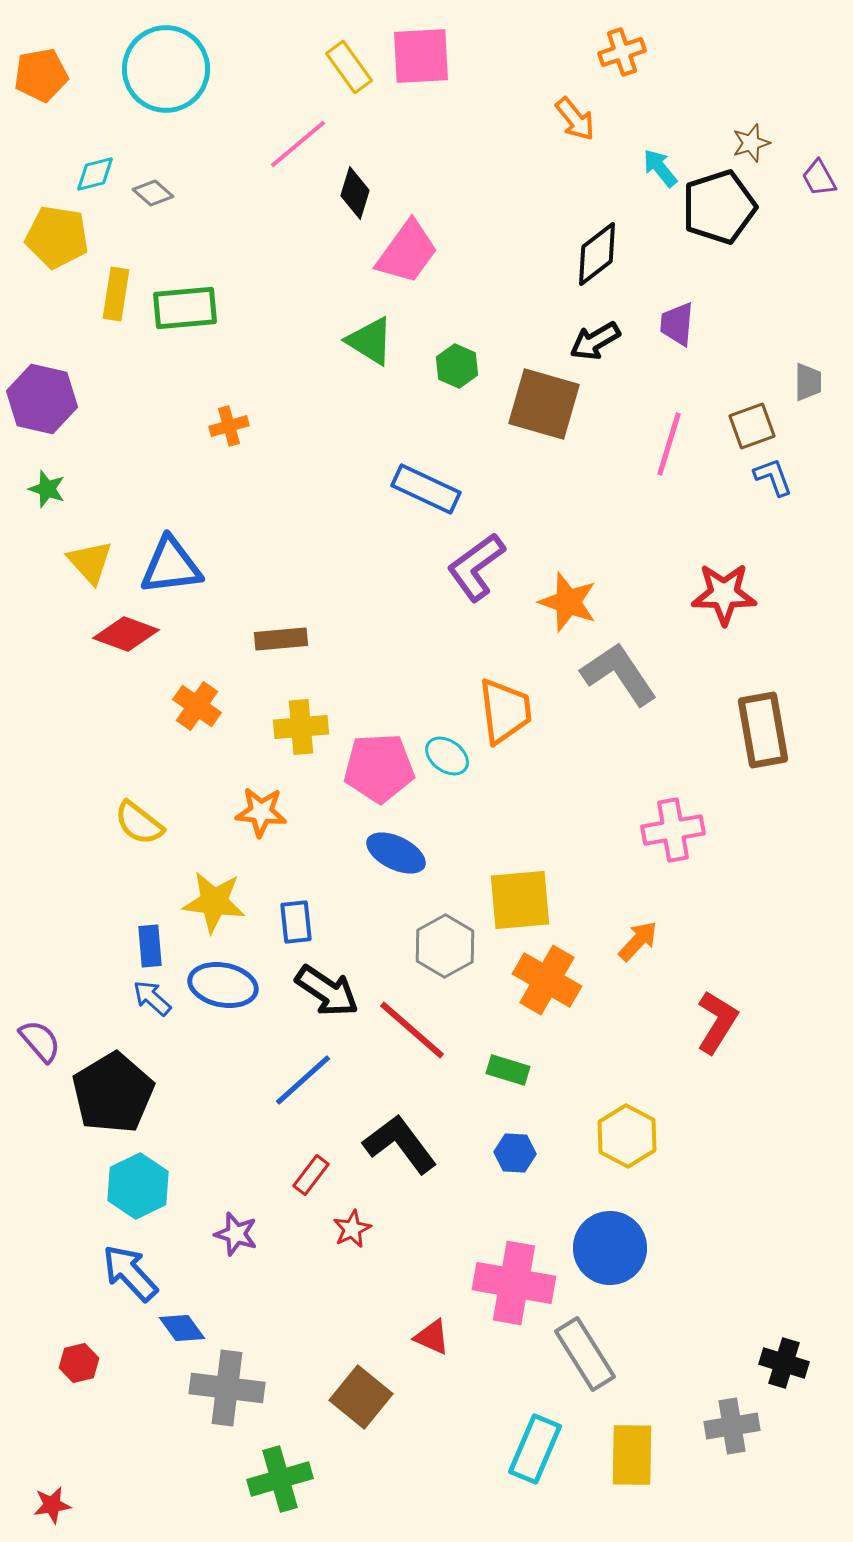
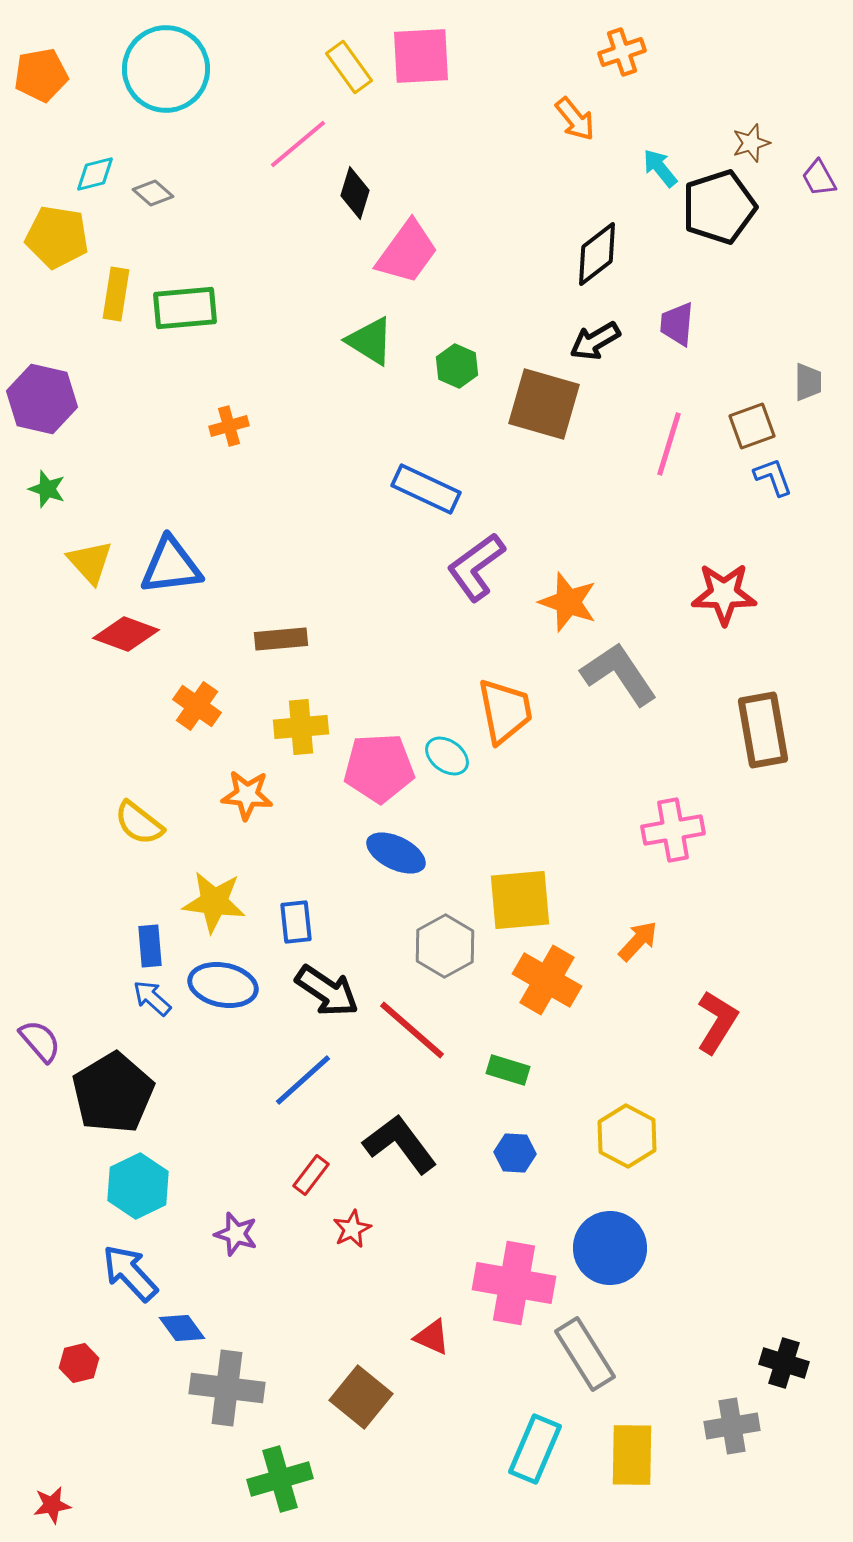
orange trapezoid at (505, 711): rotated 4 degrees counterclockwise
orange star at (261, 812): moved 14 px left, 17 px up
